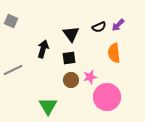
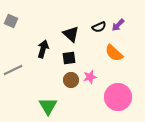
black triangle: rotated 12 degrees counterclockwise
orange semicircle: rotated 42 degrees counterclockwise
pink circle: moved 11 px right
